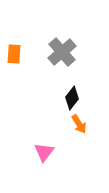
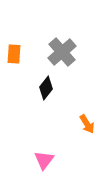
black diamond: moved 26 px left, 10 px up
orange arrow: moved 8 px right
pink triangle: moved 8 px down
